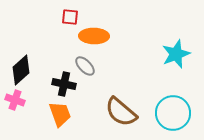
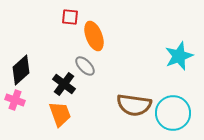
orange ellipse: rotated 68 degrees clockwise
cyan star: moved 3 px right, 2 px down
black cross: rotated 25 degrees clockwise
brown semicircle: moved 13 px right, 7 px up; rotated 32 degrees counterclockwise
